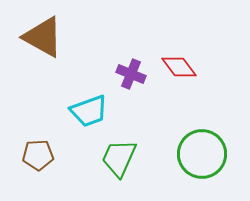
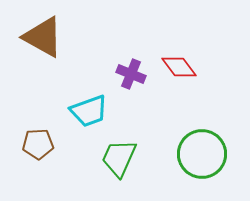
brown pentagon: moved 11 px up
